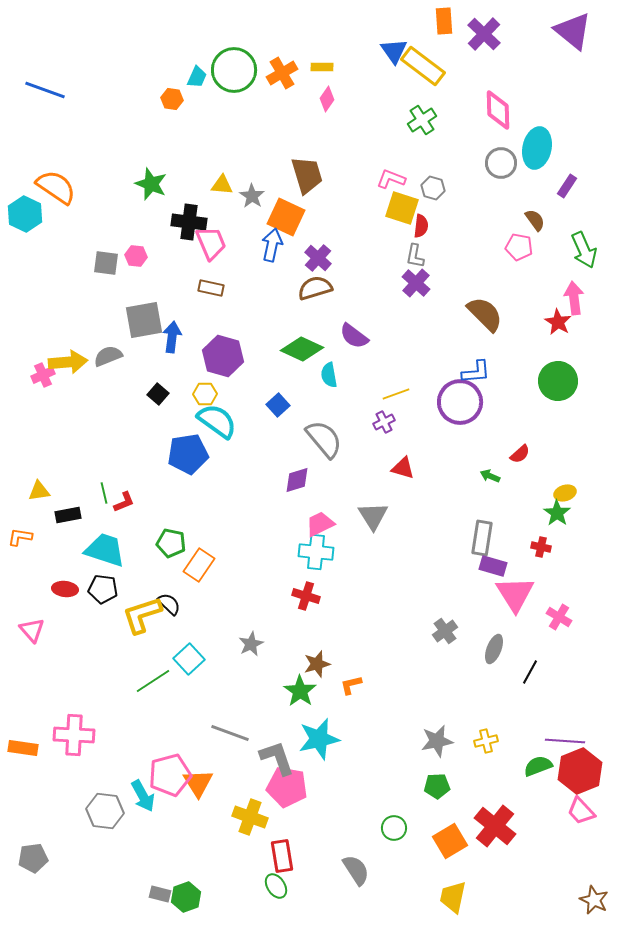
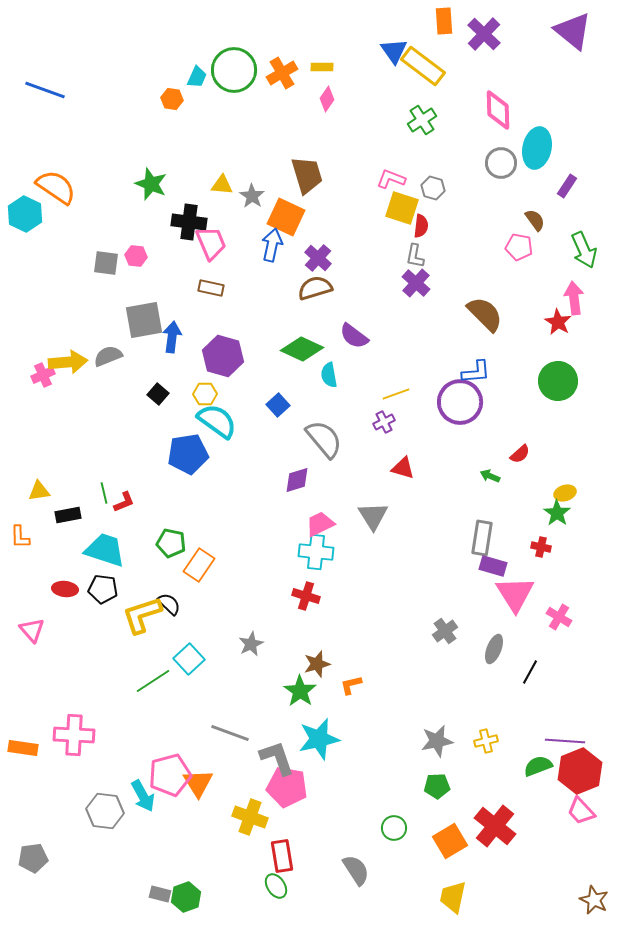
orange L-shape at (20, 537): rotated 100 degrees counterclockwise
